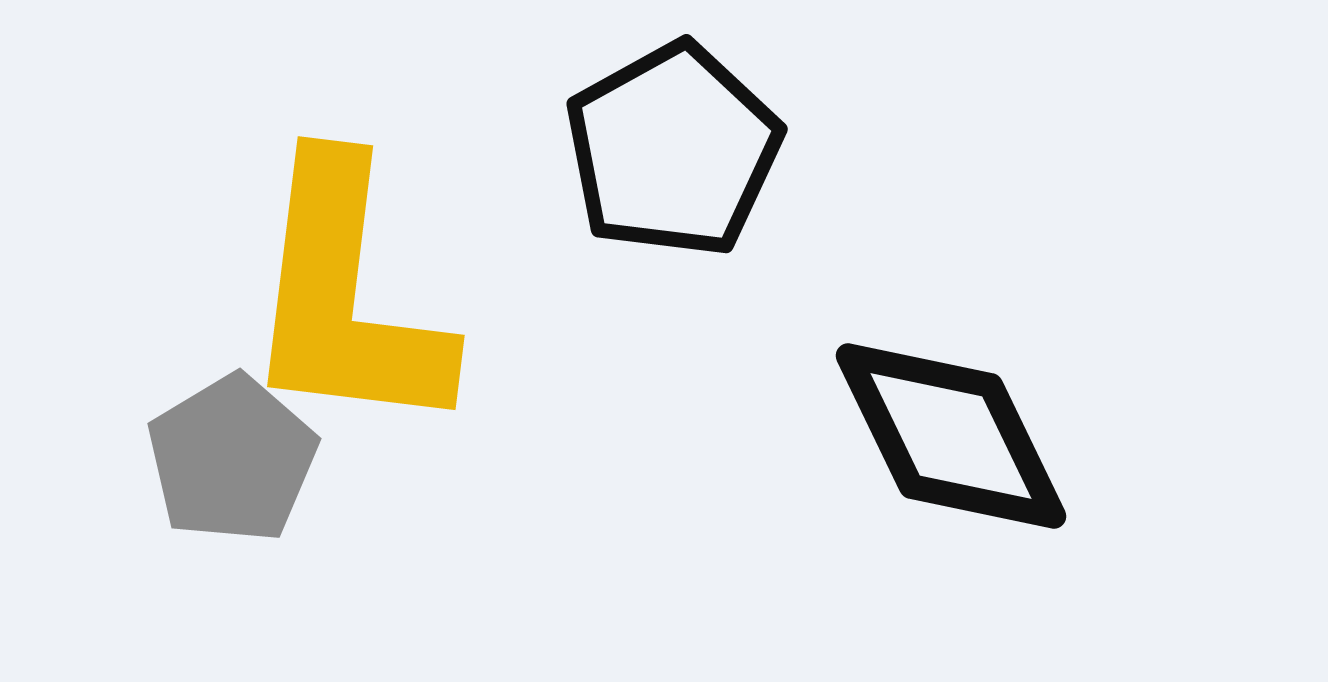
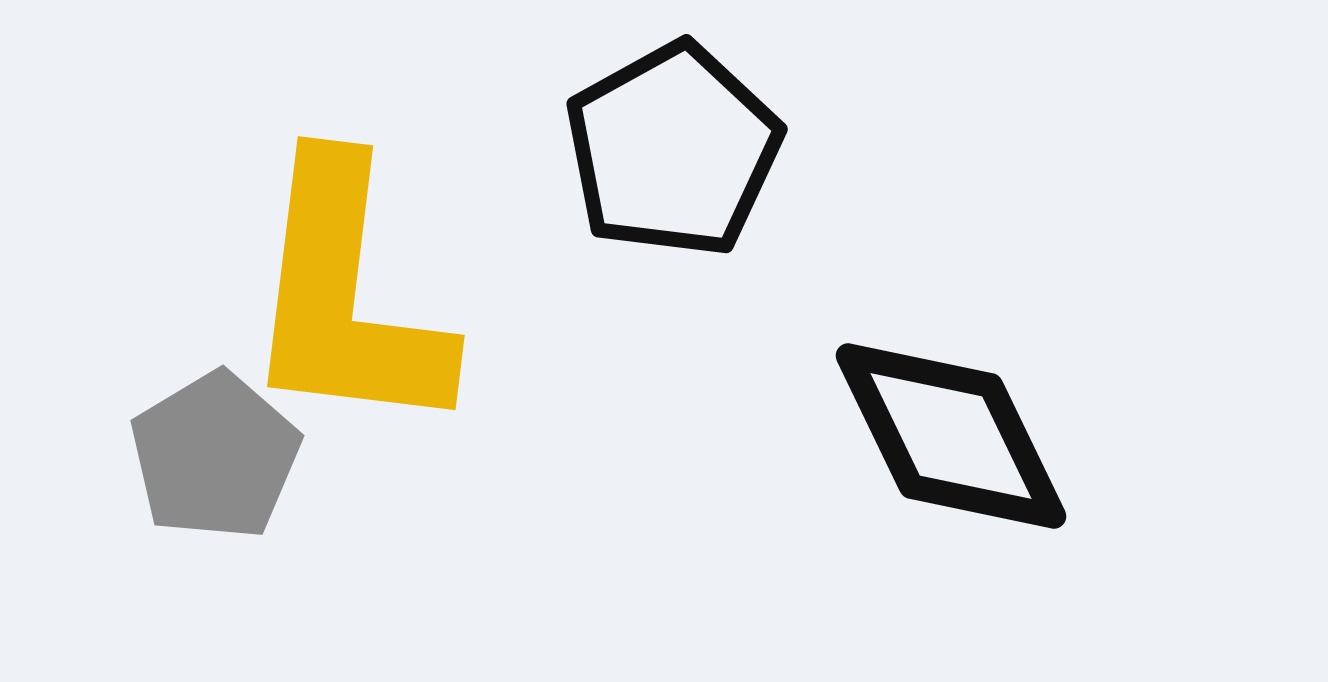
gray pentagon: moved 17 px left, 3 px up
